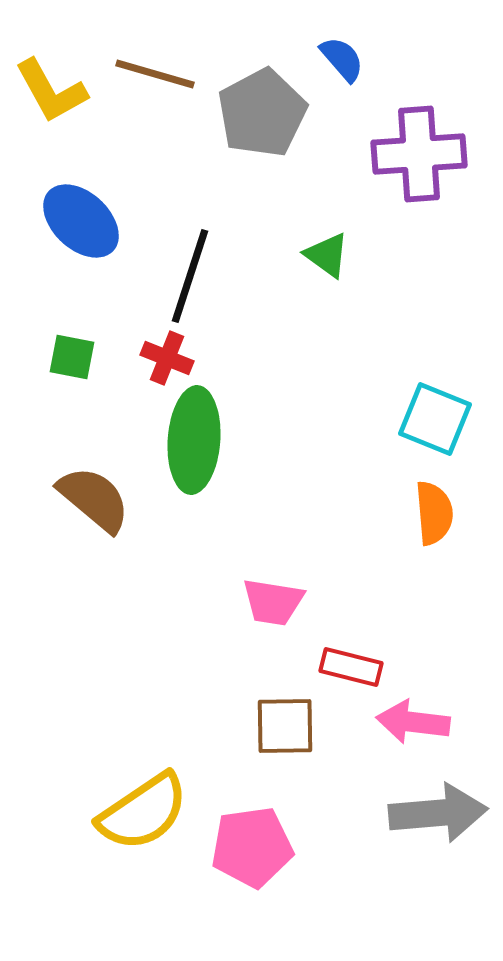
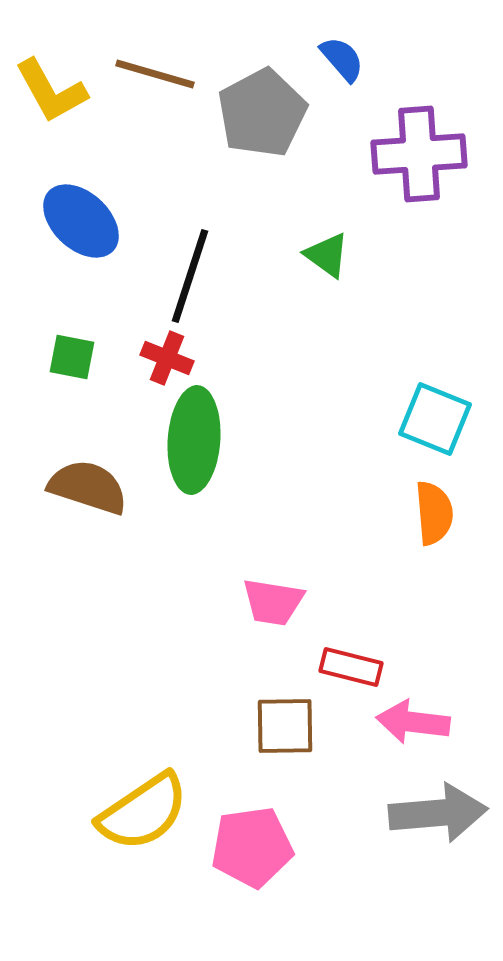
brown semicircle: moved 6 px left, 12 px up; rotated 22 degrees counterclockwise
